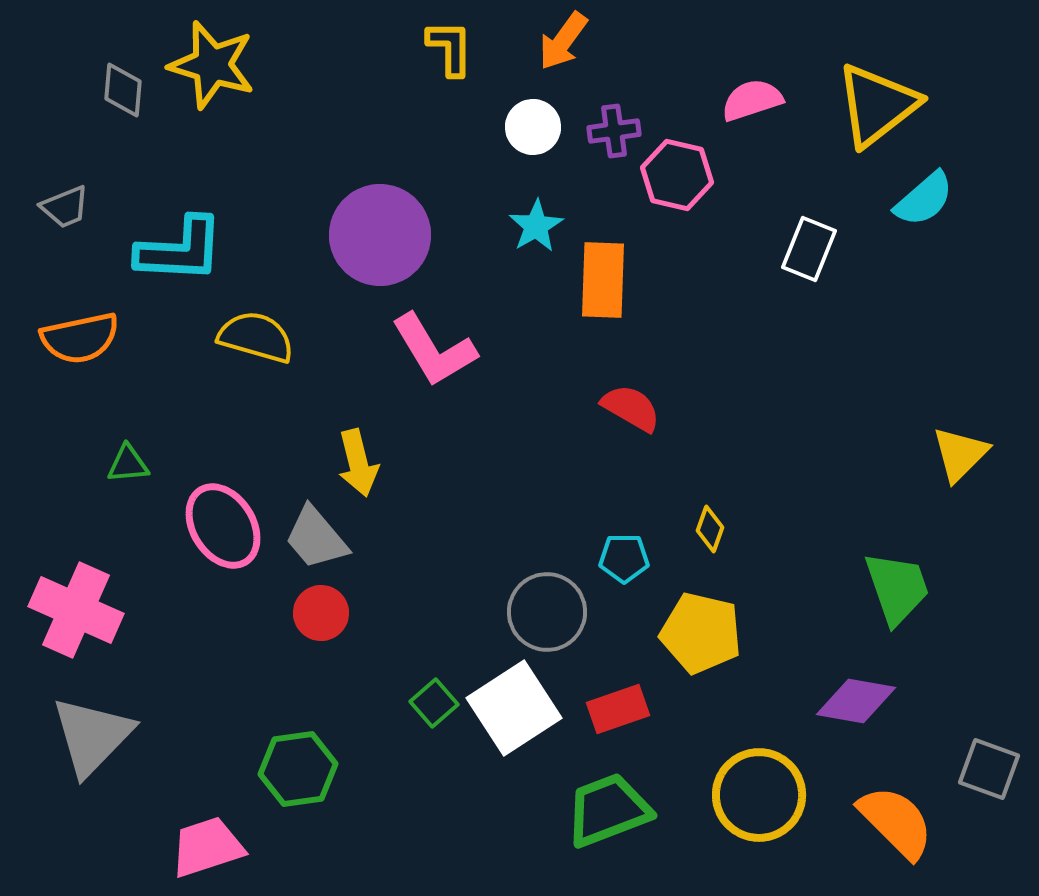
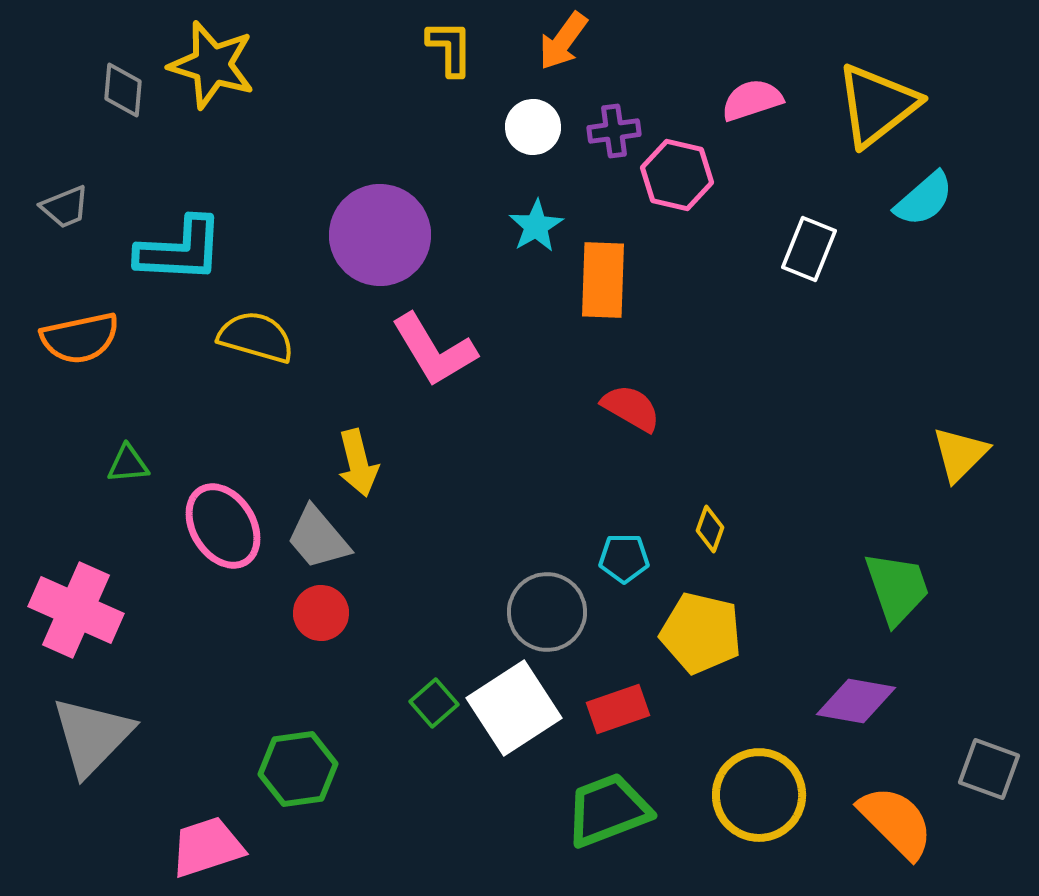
gray trapezoid at (316, 538): moved 2 px right
